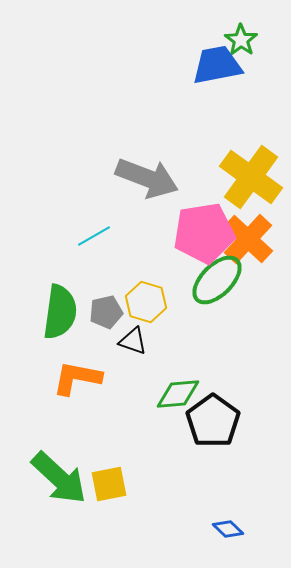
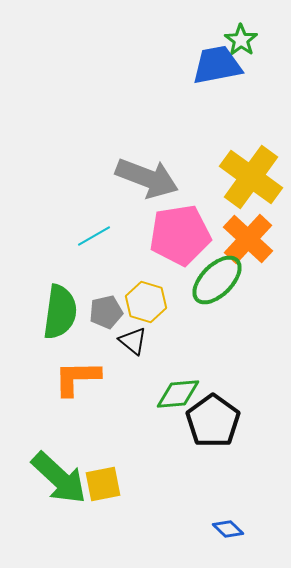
pink pentagon: moved 24 px left, 2 px down
black triangle: rotated 20 degrees clockwise
orange L-shape: rotated 12 degrees counterclockwise
yellow square: moved 6 px left
